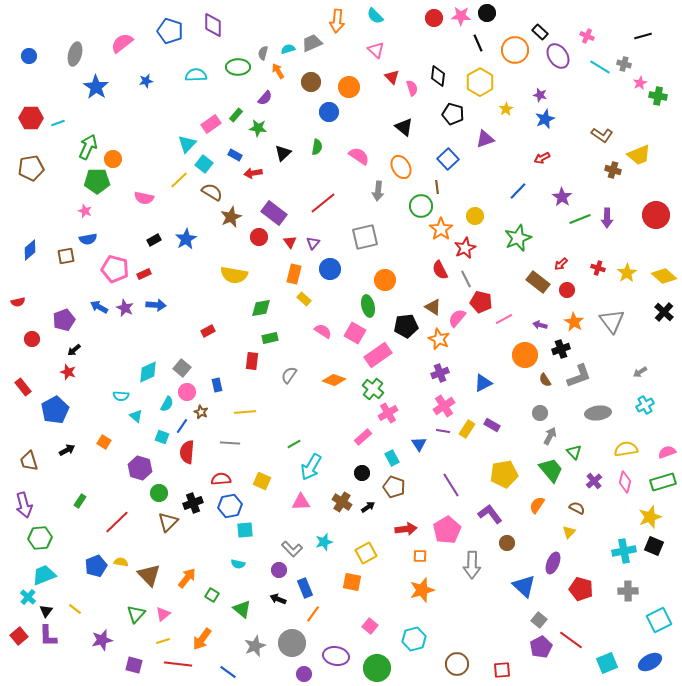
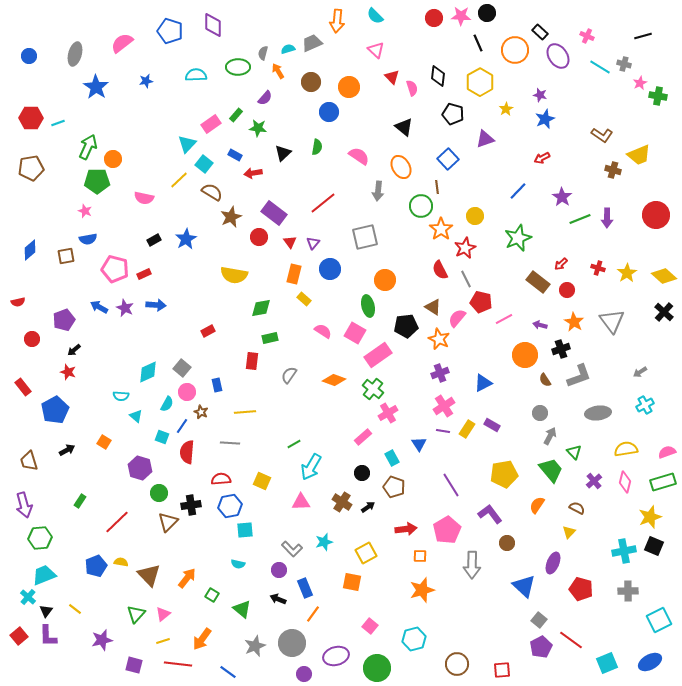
black cross at (193, 503): moved 2 px left, 2 px down; rotated 12 degrees clockwise
purple ellipse at (336, 656): rotated 25 degrees counterclockwise
